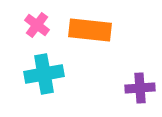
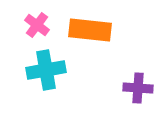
cyan cross: moved 2 px right, 4 px up
purple cross: moved 2 px left; rotated 8 degrees clockwise
